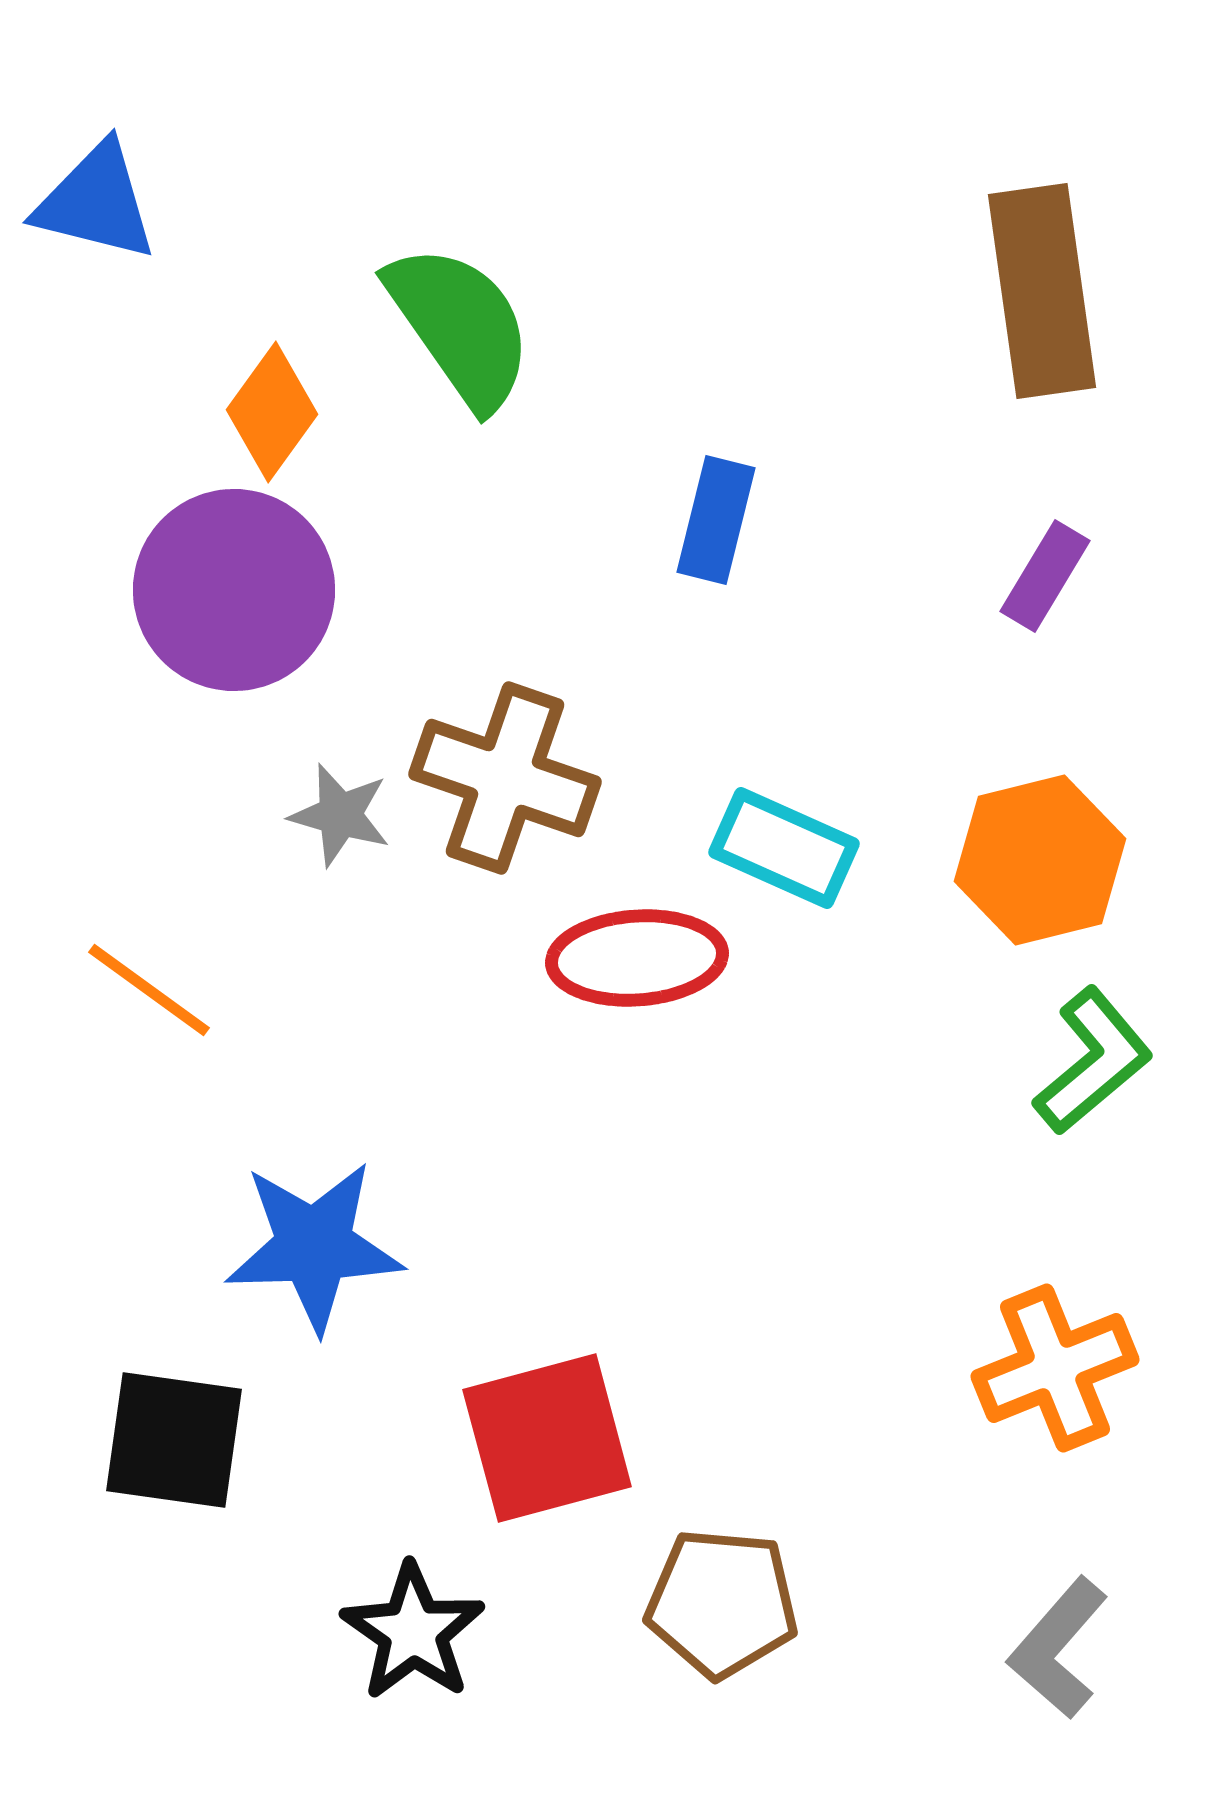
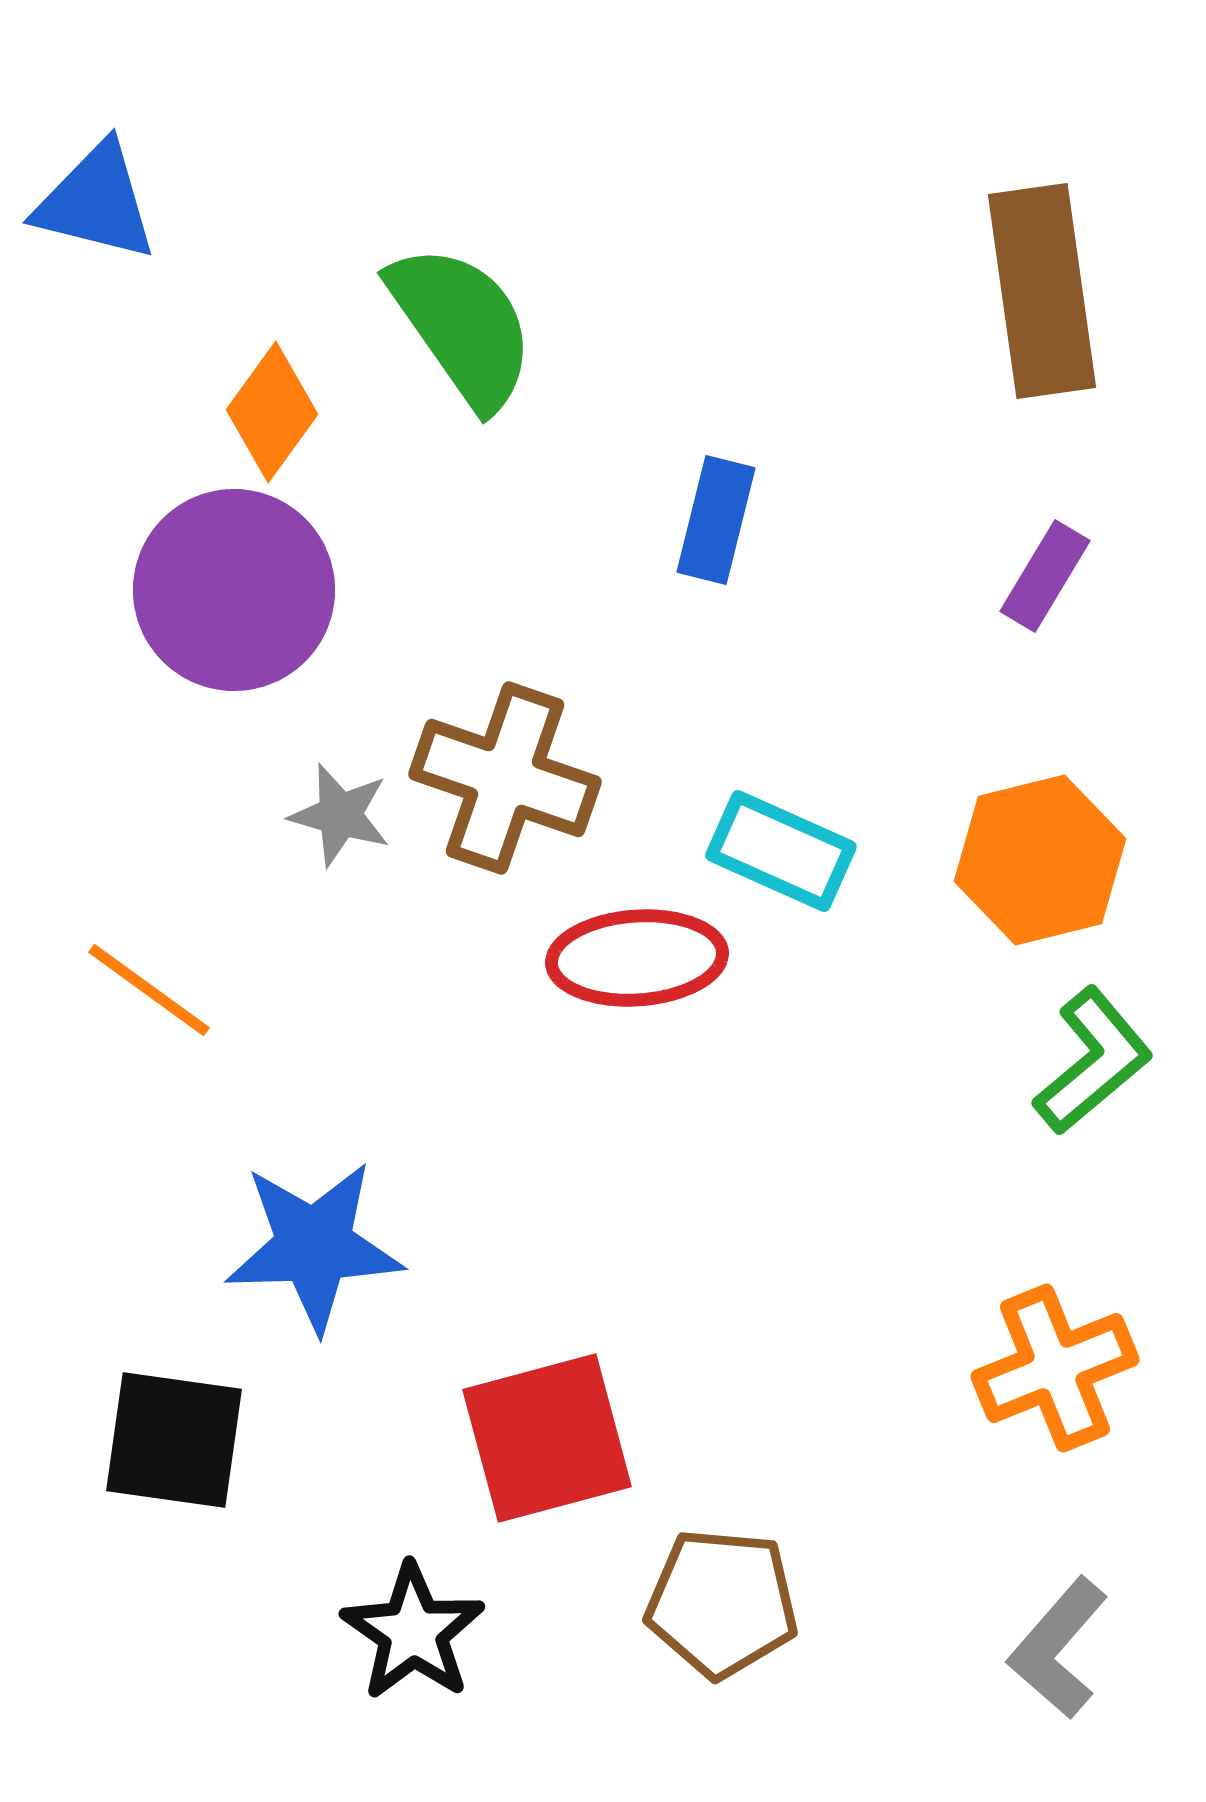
green semicircle: moved 2 px right
cyan rectangle: moved 3 px left, 3 px down
